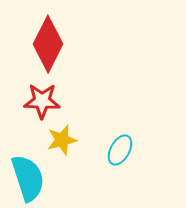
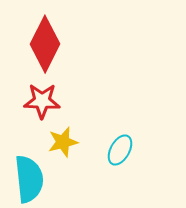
red diamond: moved 3 px left
yellow star: moved 1 px right, 2 px down
cyan semicircle: moved 1 px right, 1 px down; rotated 12 degrees clockwise
